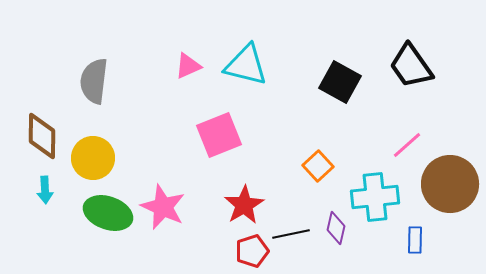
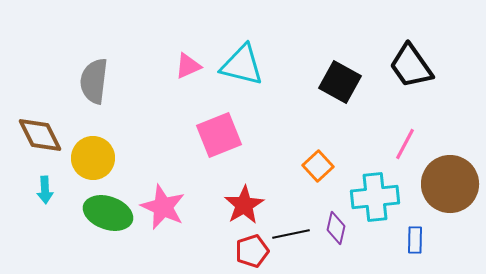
cyan triangle: moved 4 px left
brown diamond: moved 2 px left, 1 px up; rotated 27 degrees counterclockwise
pink line: moved 2 px left, 1 px up; rotated 20 degrees counterclockwise
